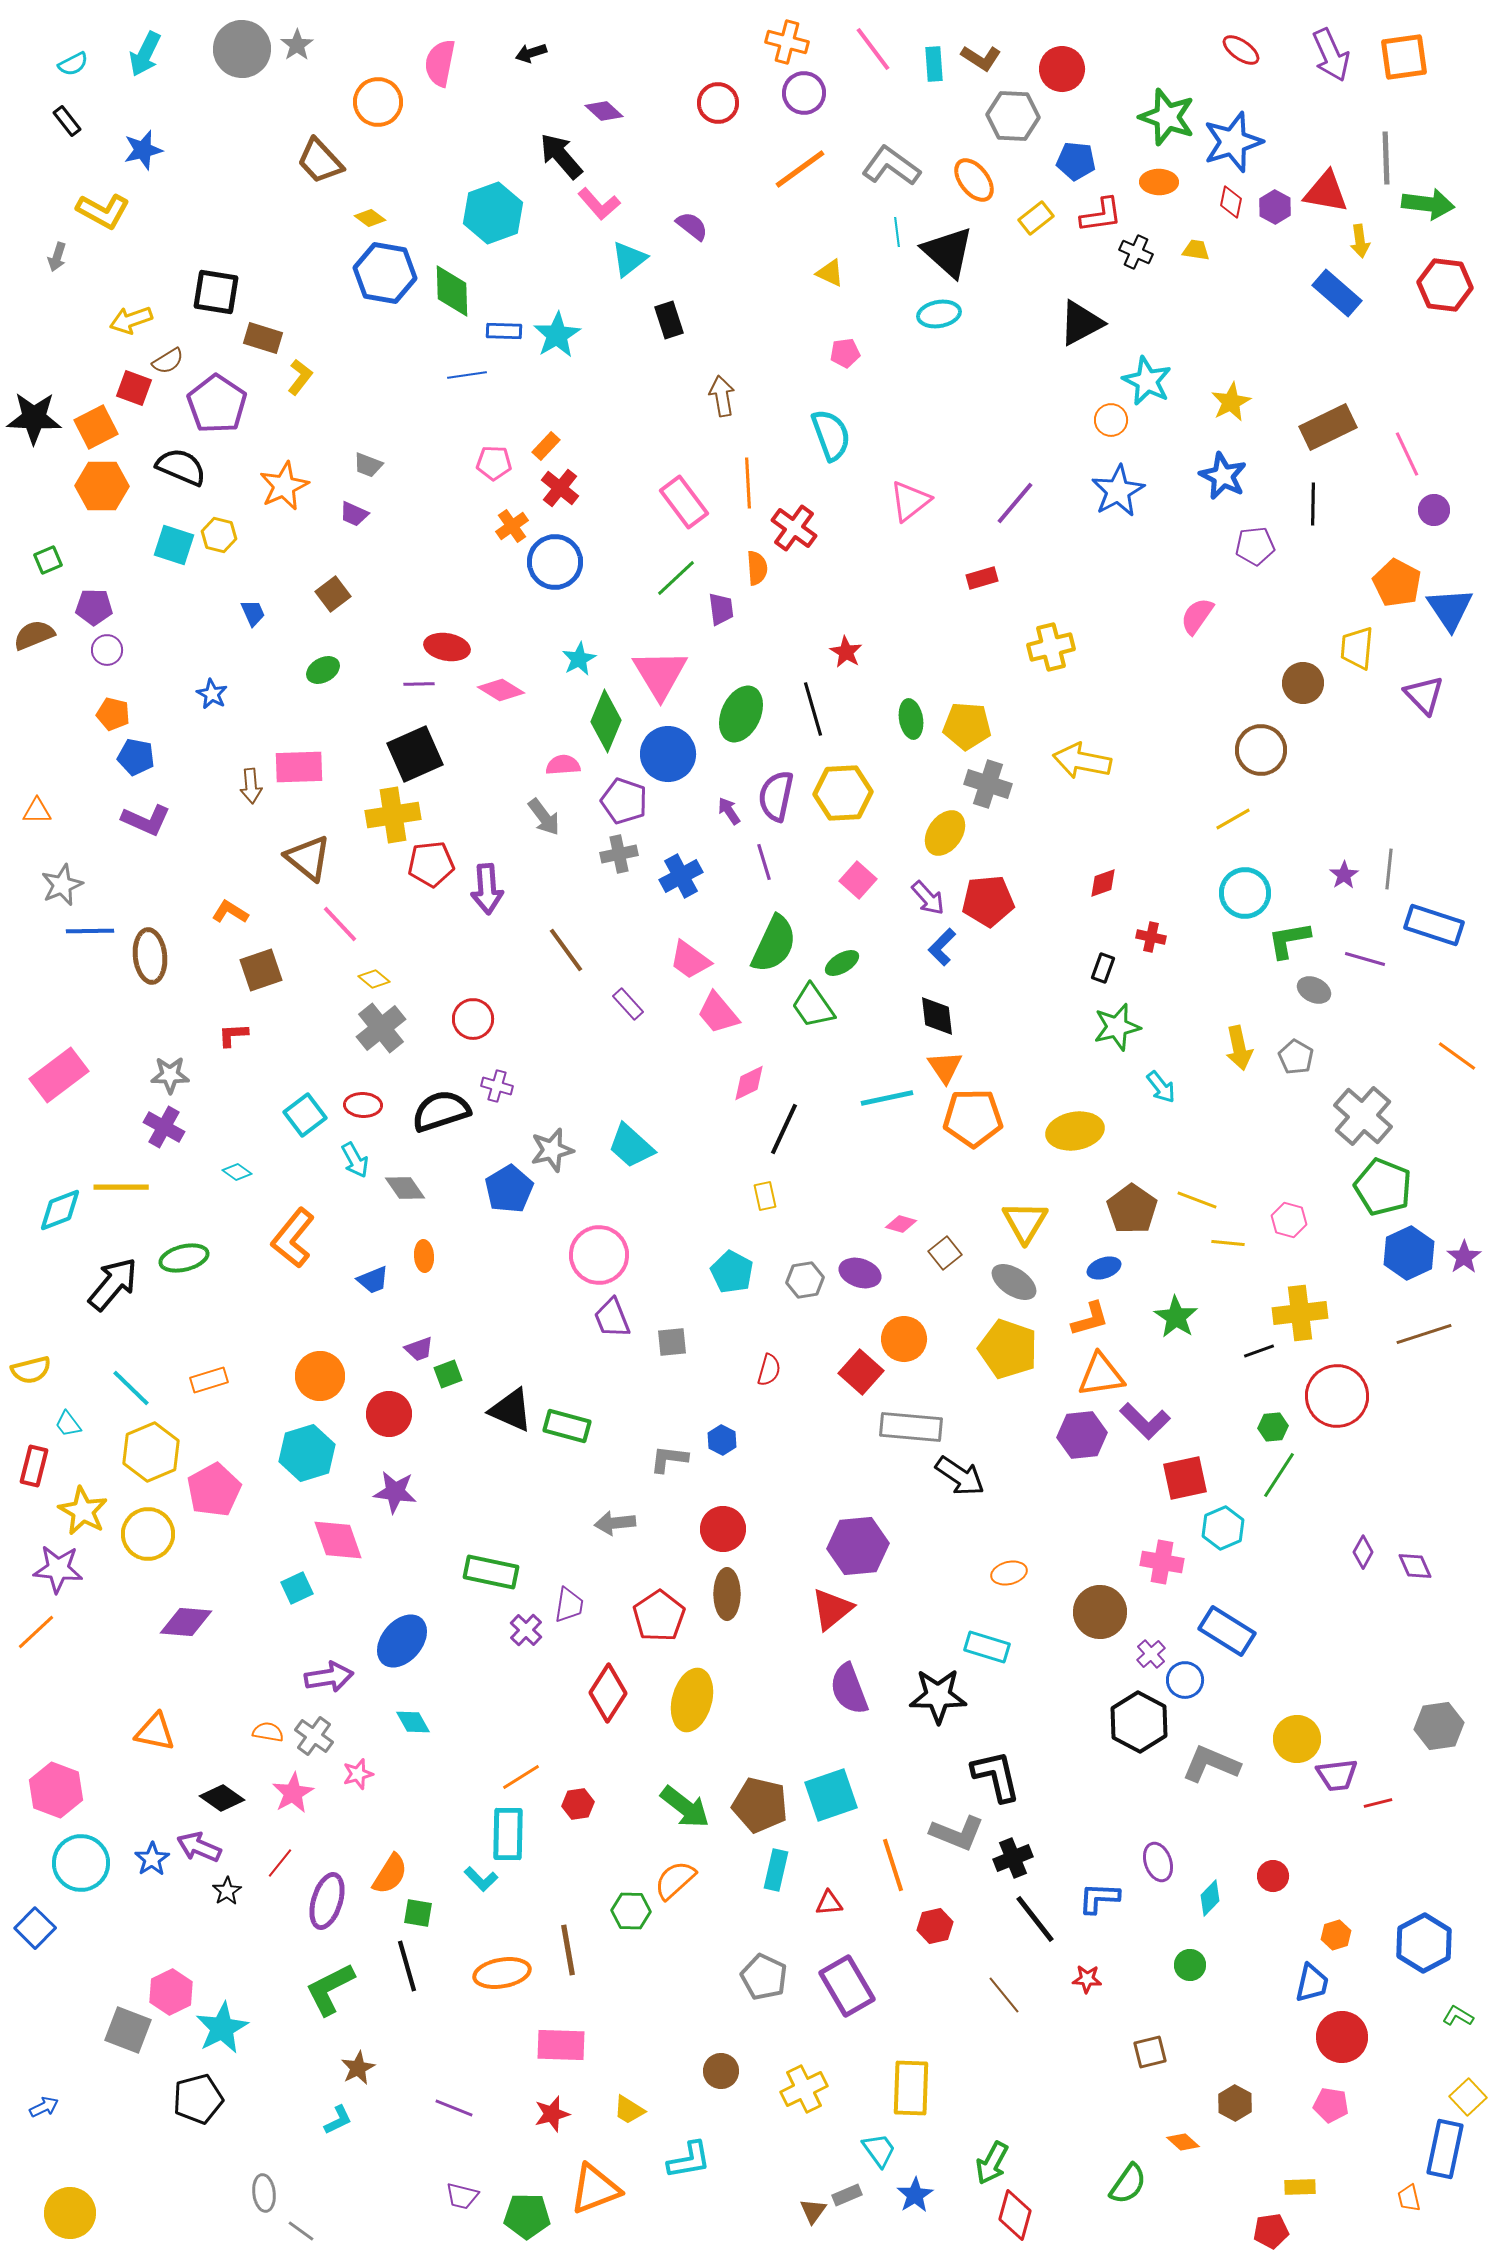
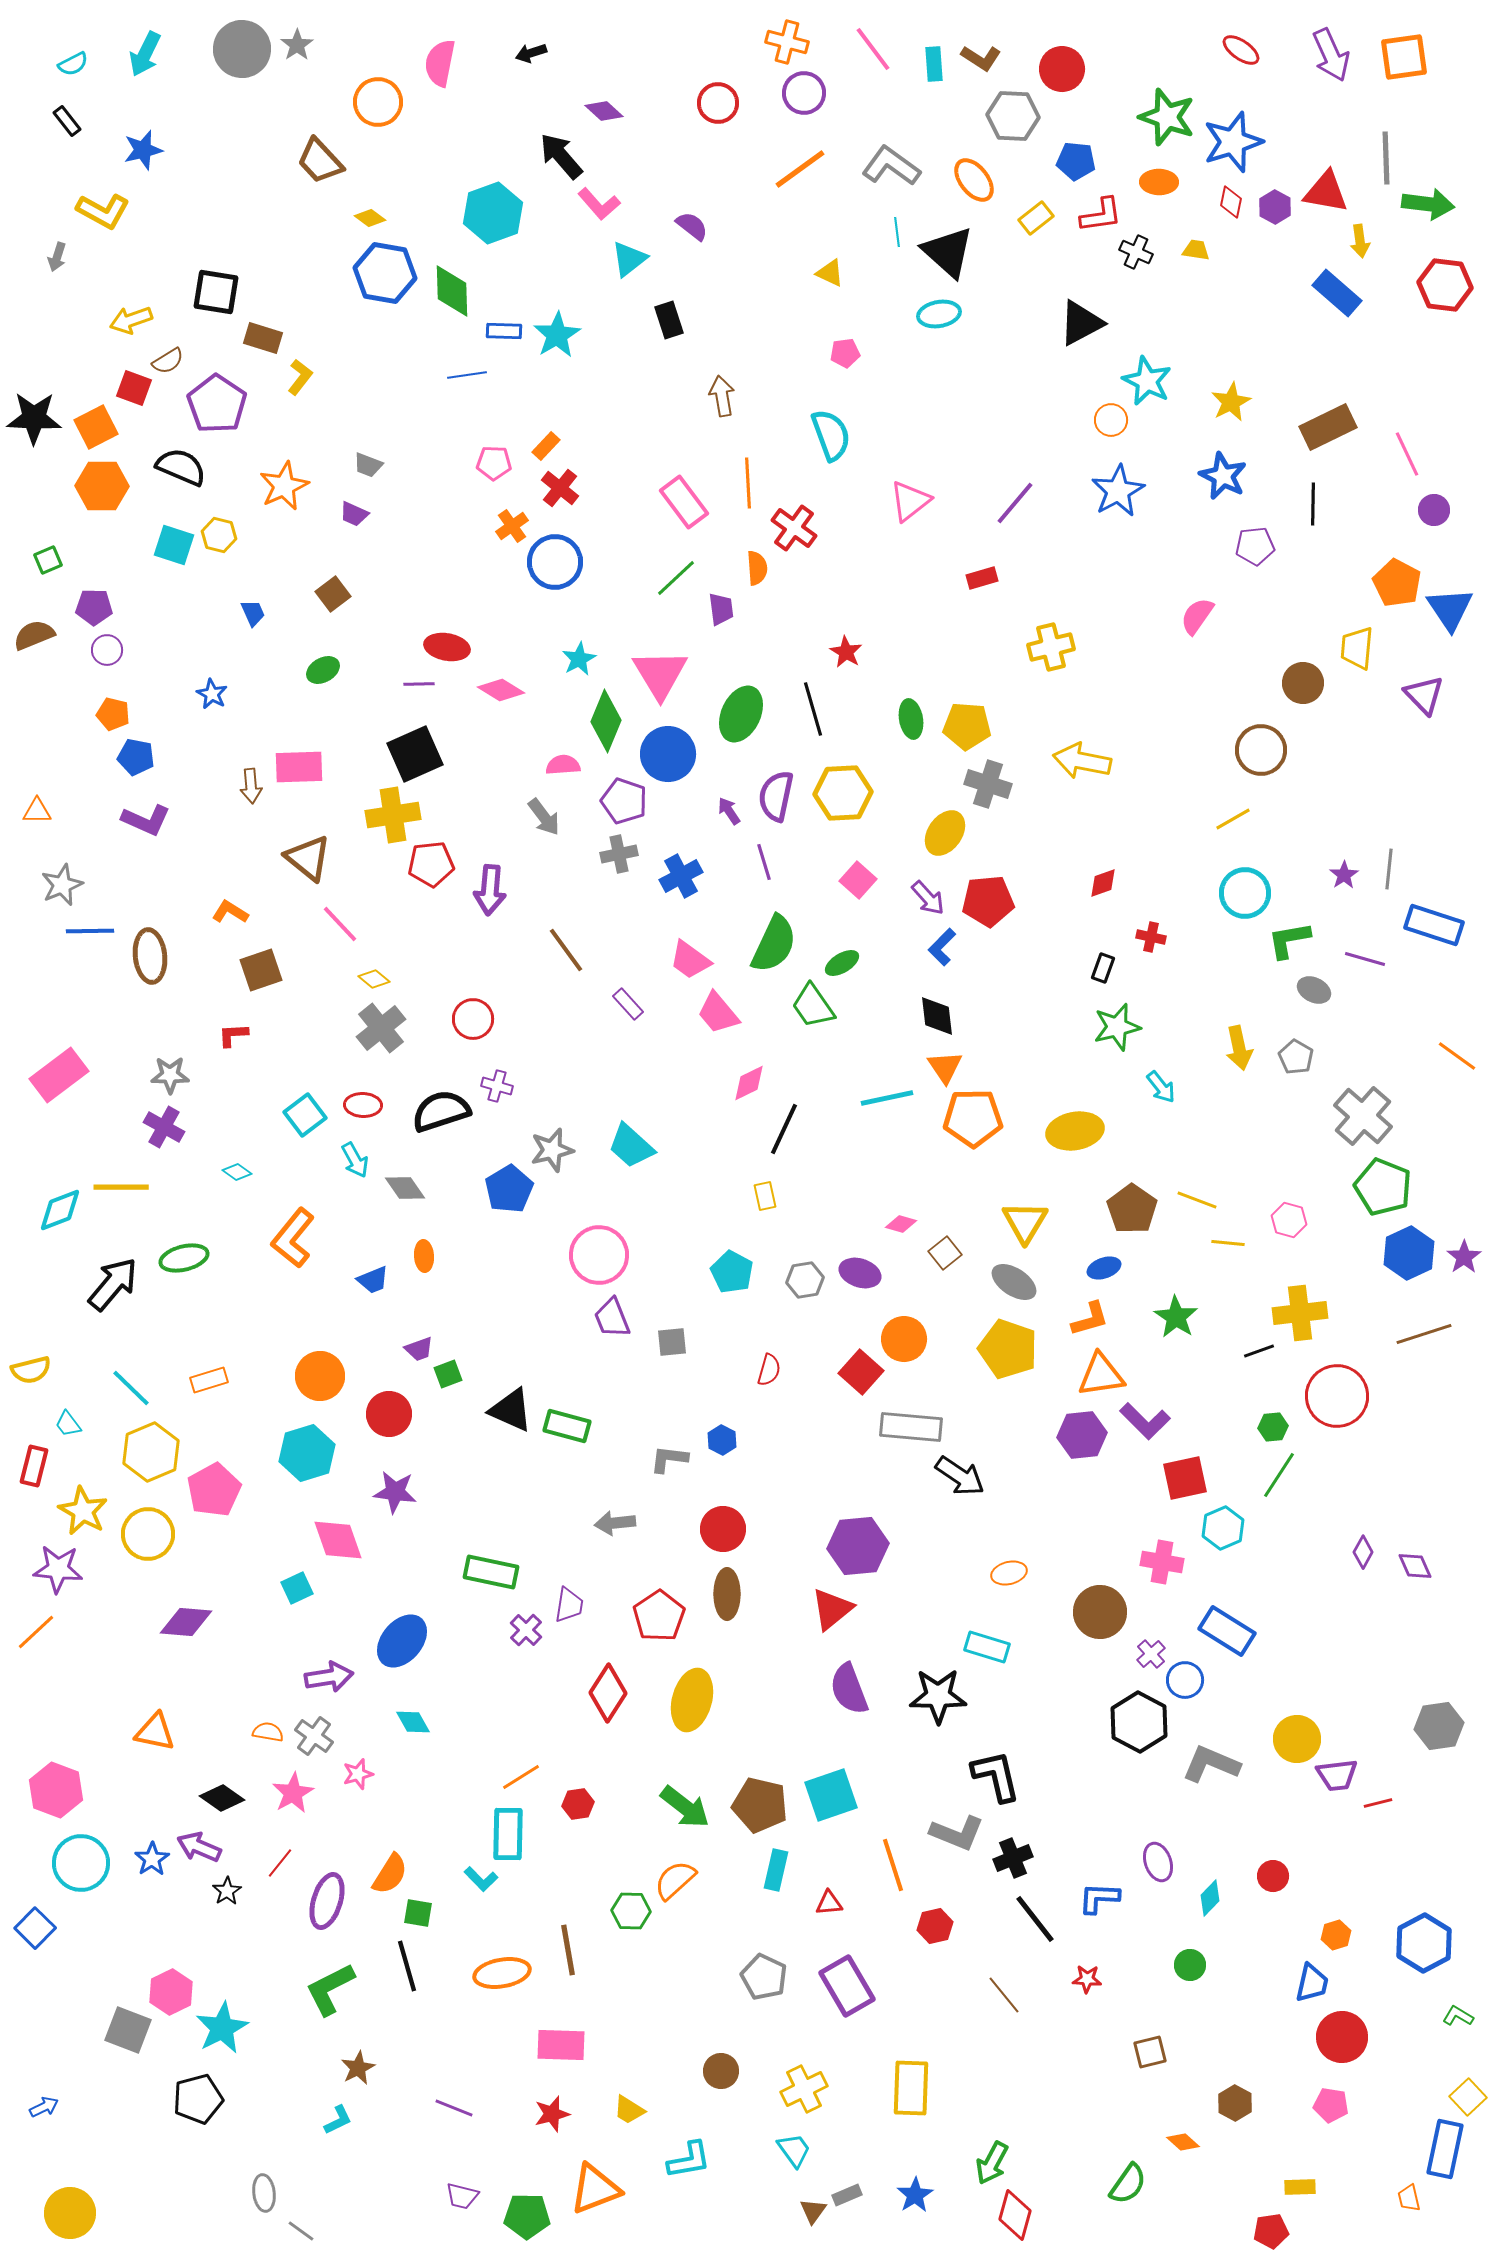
purple arrow at (487, 889): moved 3 px right, 1 px down; rotated 9 degrees clockwise
cyan trapezoid at (879, 2150): moved 85 px left
